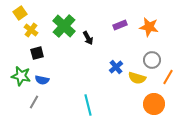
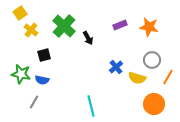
black square: moved 7 px right, 2 px down
green star: moved 2 px up
cyan line: moved 3 px right, 1 px down
